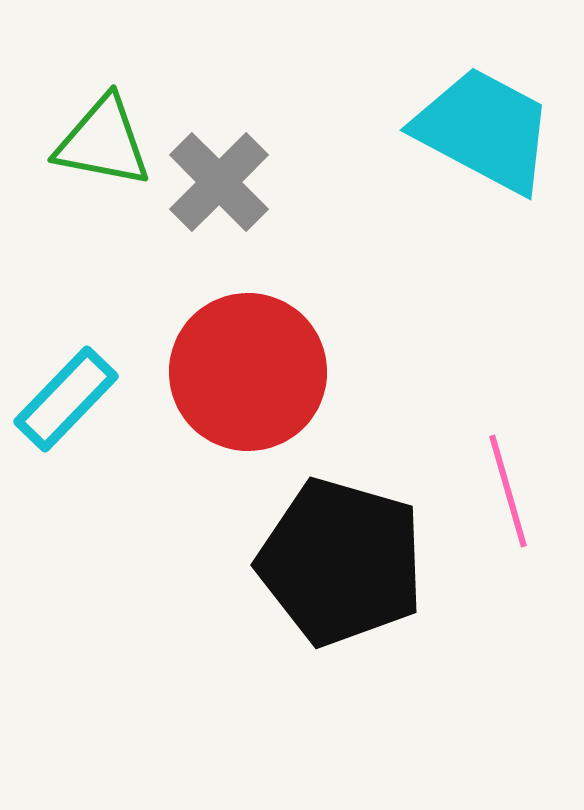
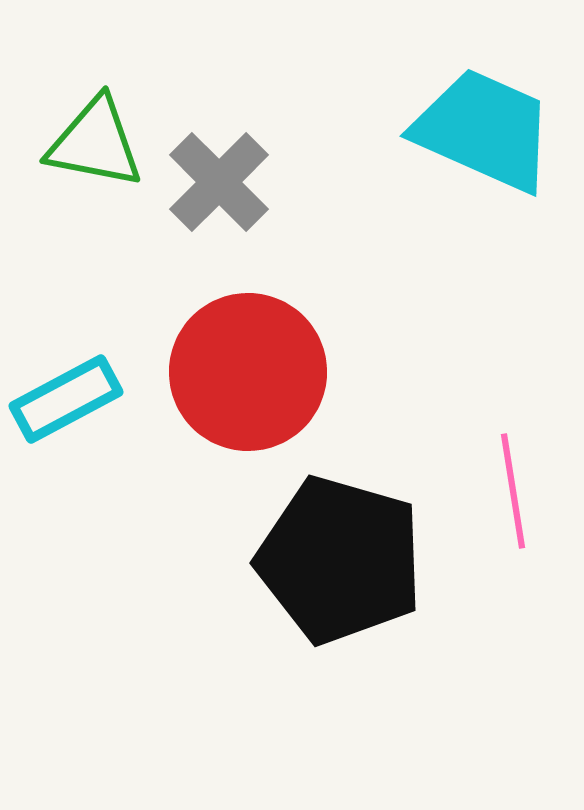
cyan trapezoid: rotated 4 degrees counterclockwise
green triangle: moved 8 px left, 1 px down
cyan rectangle: rotated 18 degrees clockwise
pink line: moved 5 px right; rotated 7 degrees clockwise
black pentagon: moved 1 px left, 2 px up
